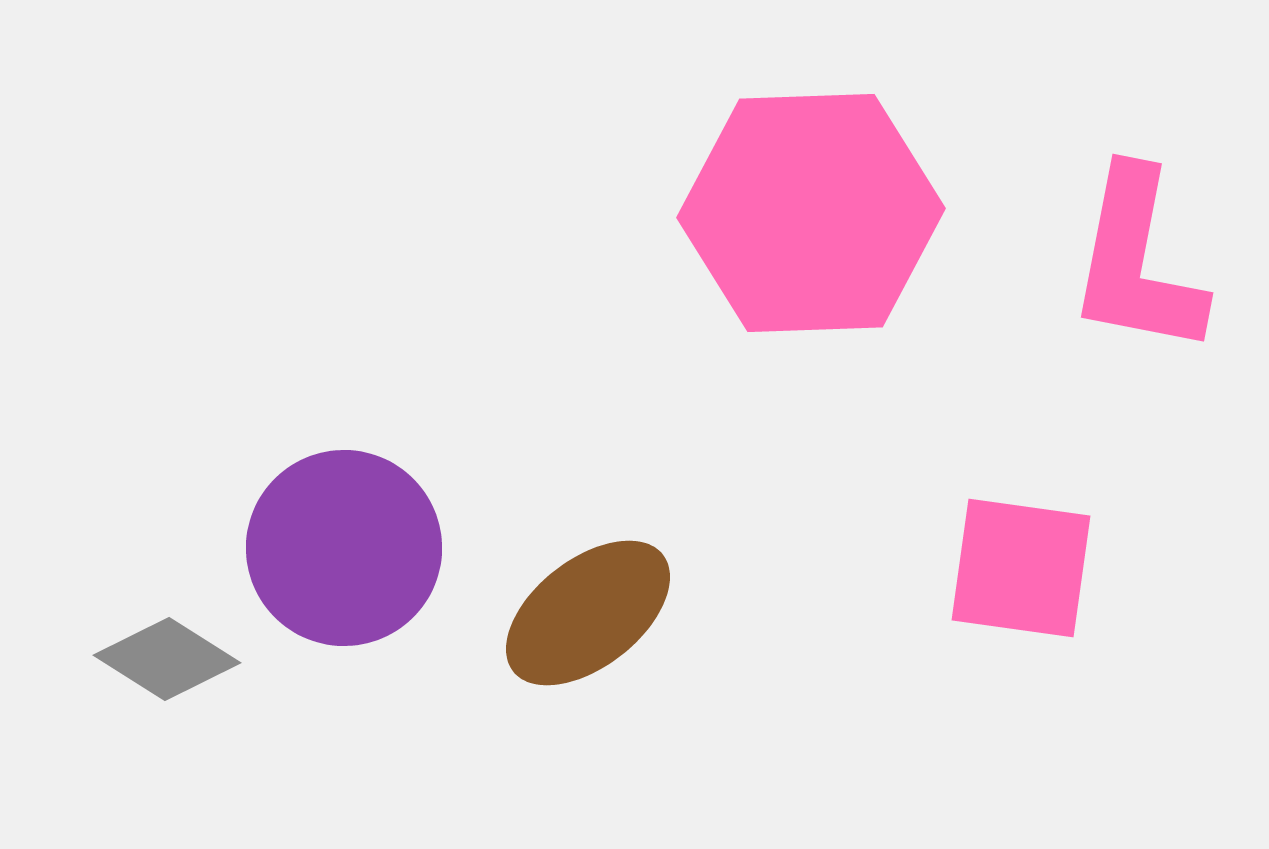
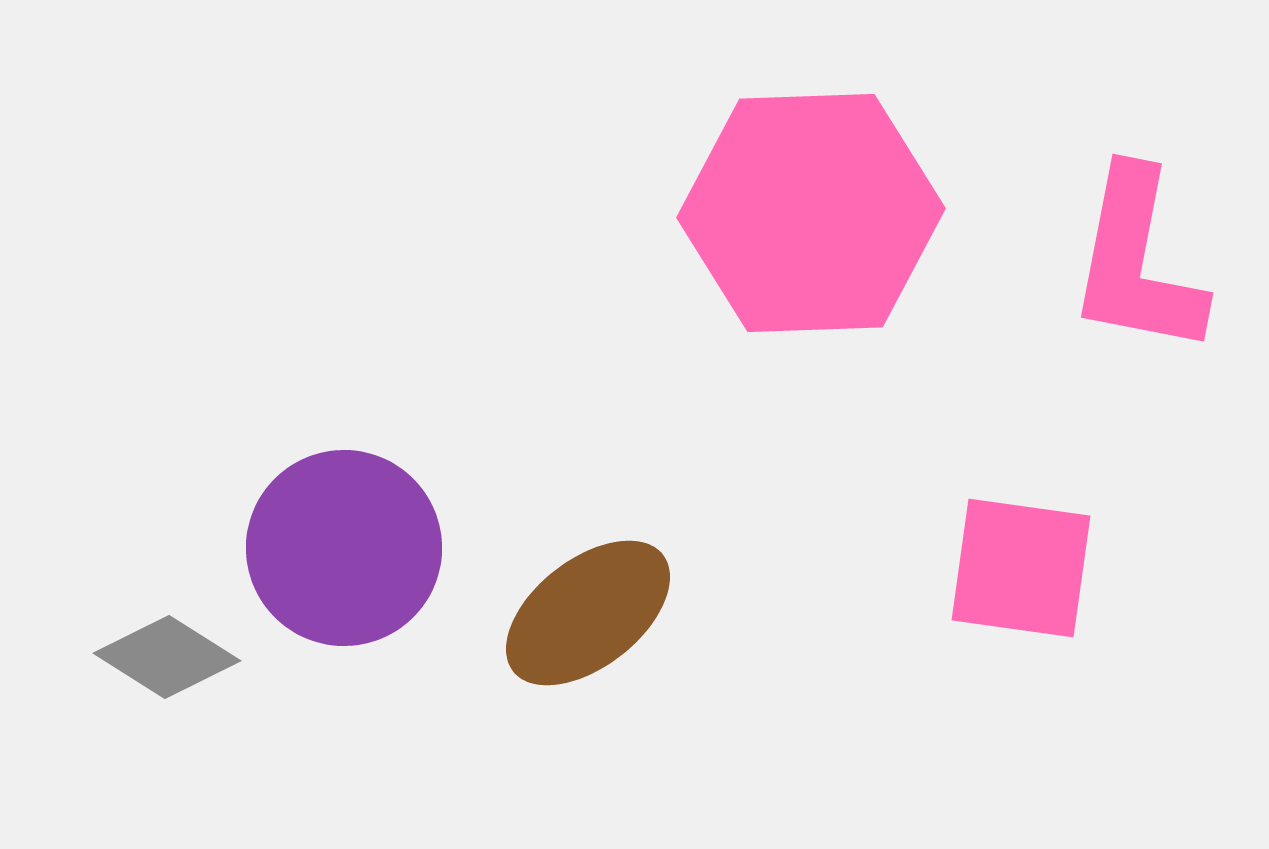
gray diamond: moved 2 px up
